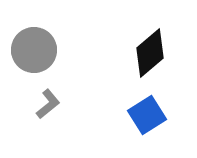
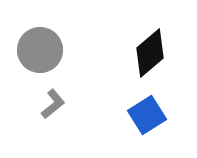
gray circle: moved 6 px right
gray L-shape: moved 5 px right
